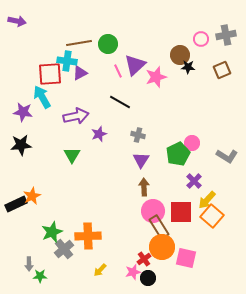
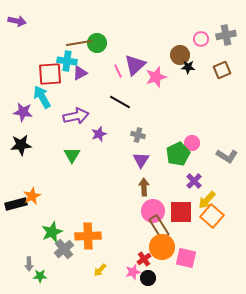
green circle at (108, 44): moved 11 px left, 1 px up
black rectangle at (16, 204): rotated 10 degrees clockwise
